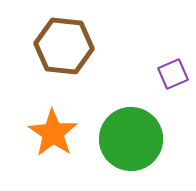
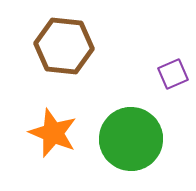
orange star: rotated 12 degrees counterclockwise
